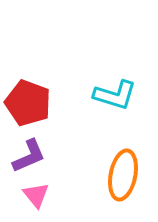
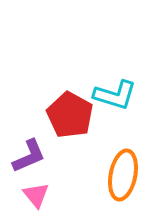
red pentagon: moved 42 px right, 12 px down; rotated 9 degrees clockwise
